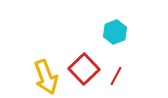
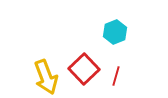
red line: rotated 12 degrees counterclockwise
